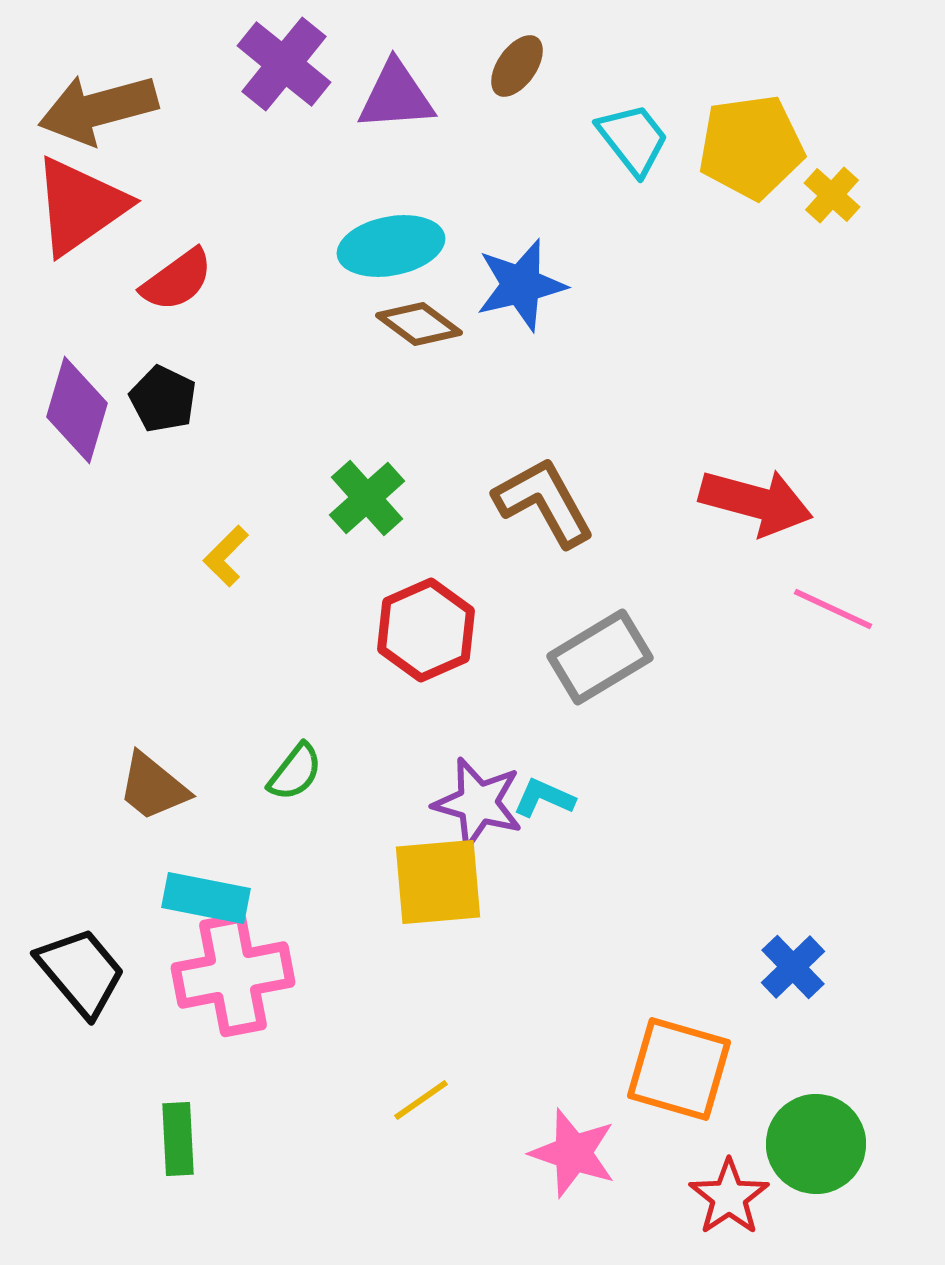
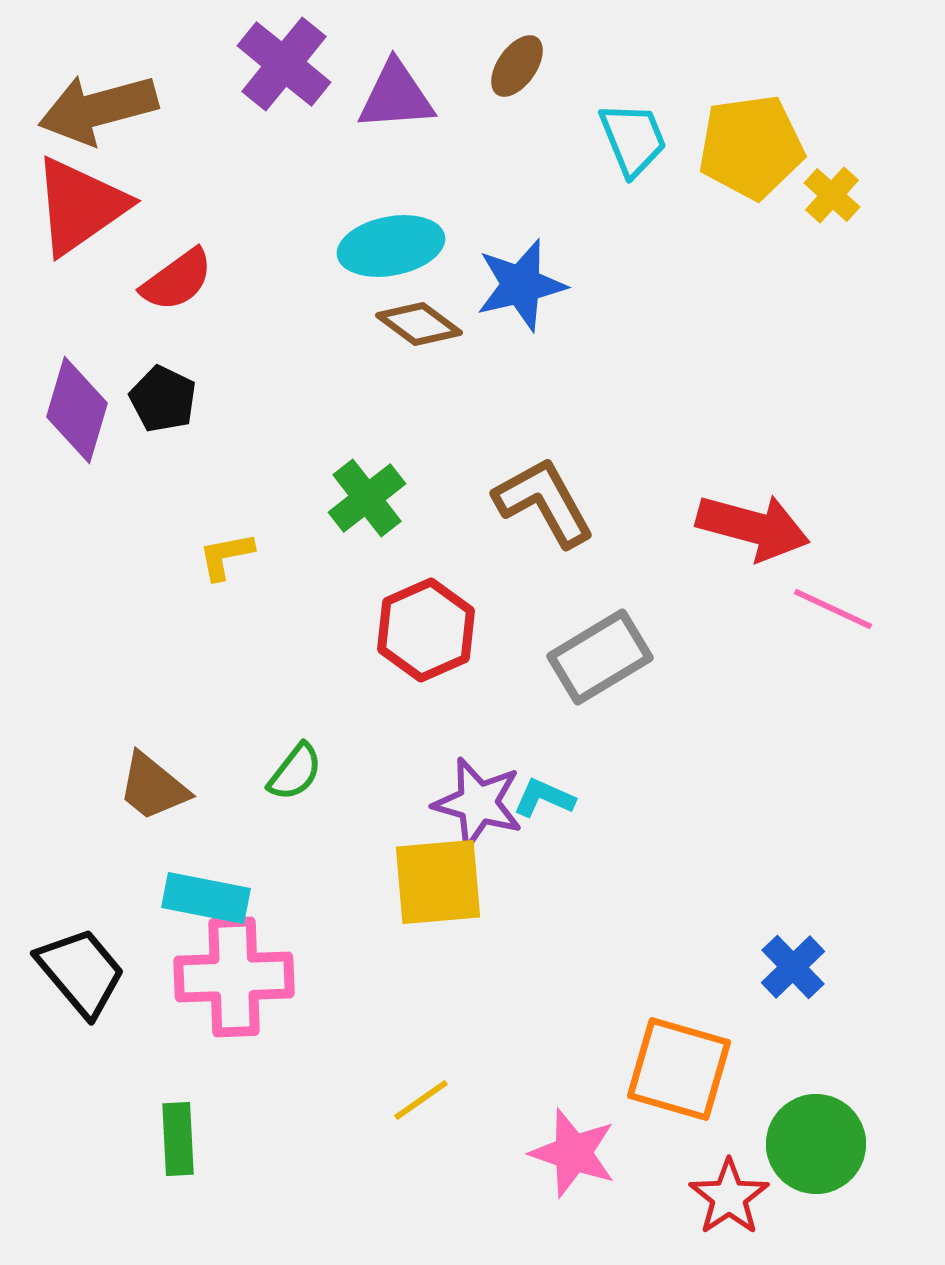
cyan trapezoid: rotated 16 degrees clockwise
green cross: rotated 4 degrees clockwise
red arrow: moved 3 px left, 25 px down
yellow L-shape: rotated 34 degrees clockwise
pink cross: moved 1 px right, 2 px down; rotated 9 degrees clockwise
